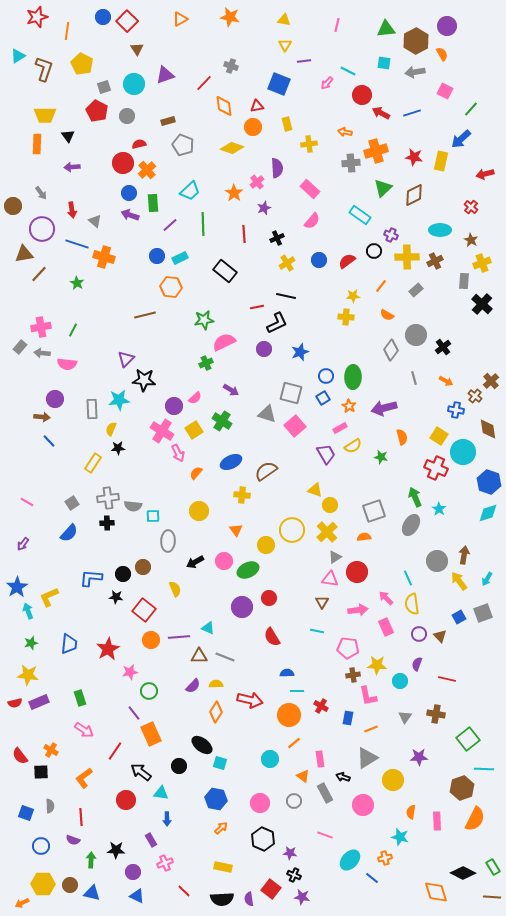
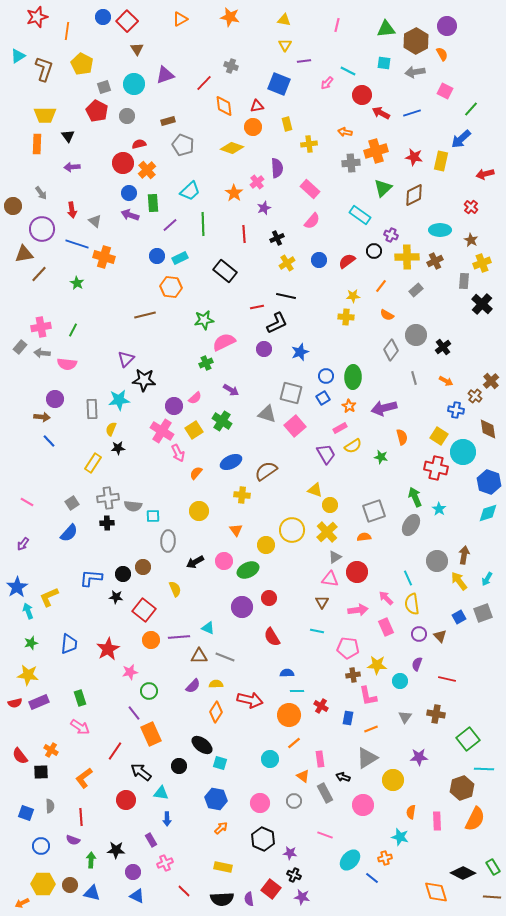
red cross at (436, 468): rotated 10 degrees counterclockwise
pink arrow at (84, 730): moved 4 px left, 3 px up
